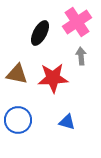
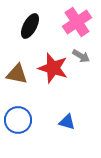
black ellipse: moved 10 px left, 7 px up
gray arrow: rotated 126 degrees clockwise
red star: moved 10 px up; rotated 20 degrees clockwise
